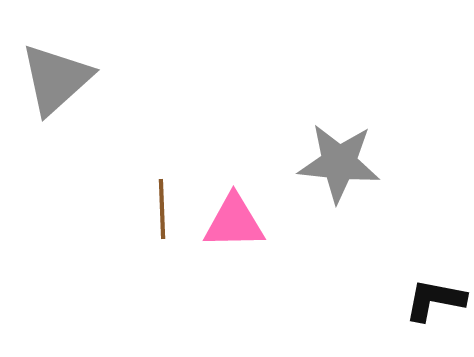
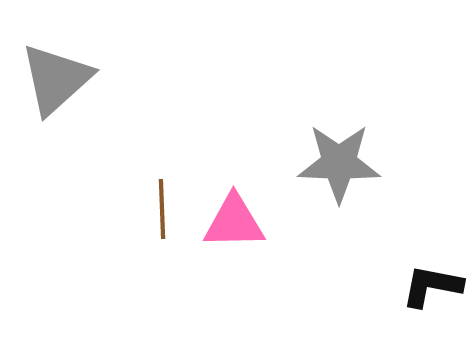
gray star: rotated 4 degrees counterclockwise
black L-shape: moved 3 px left, 14 px up
